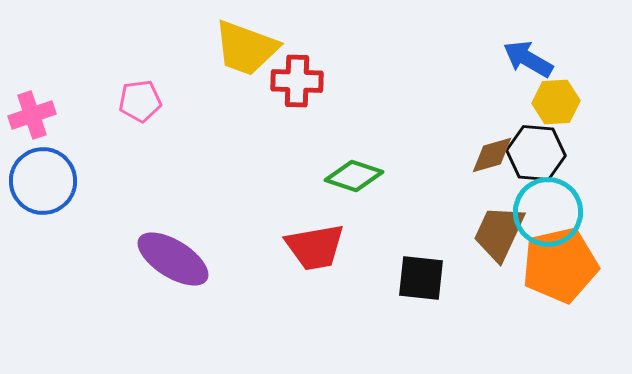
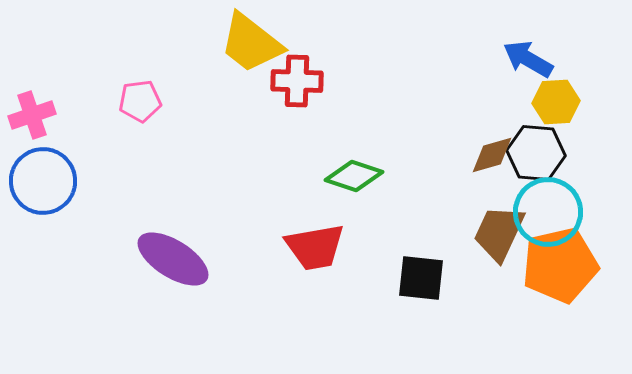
yellow trapezoid: moved 5 px right, 5 px up; rotated 18 degrees clockwise
